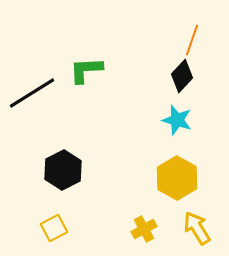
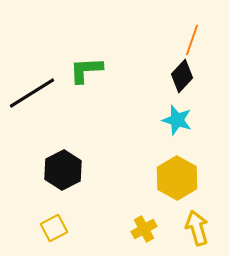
yellow arrow: rotated 16 degrees clockwise
